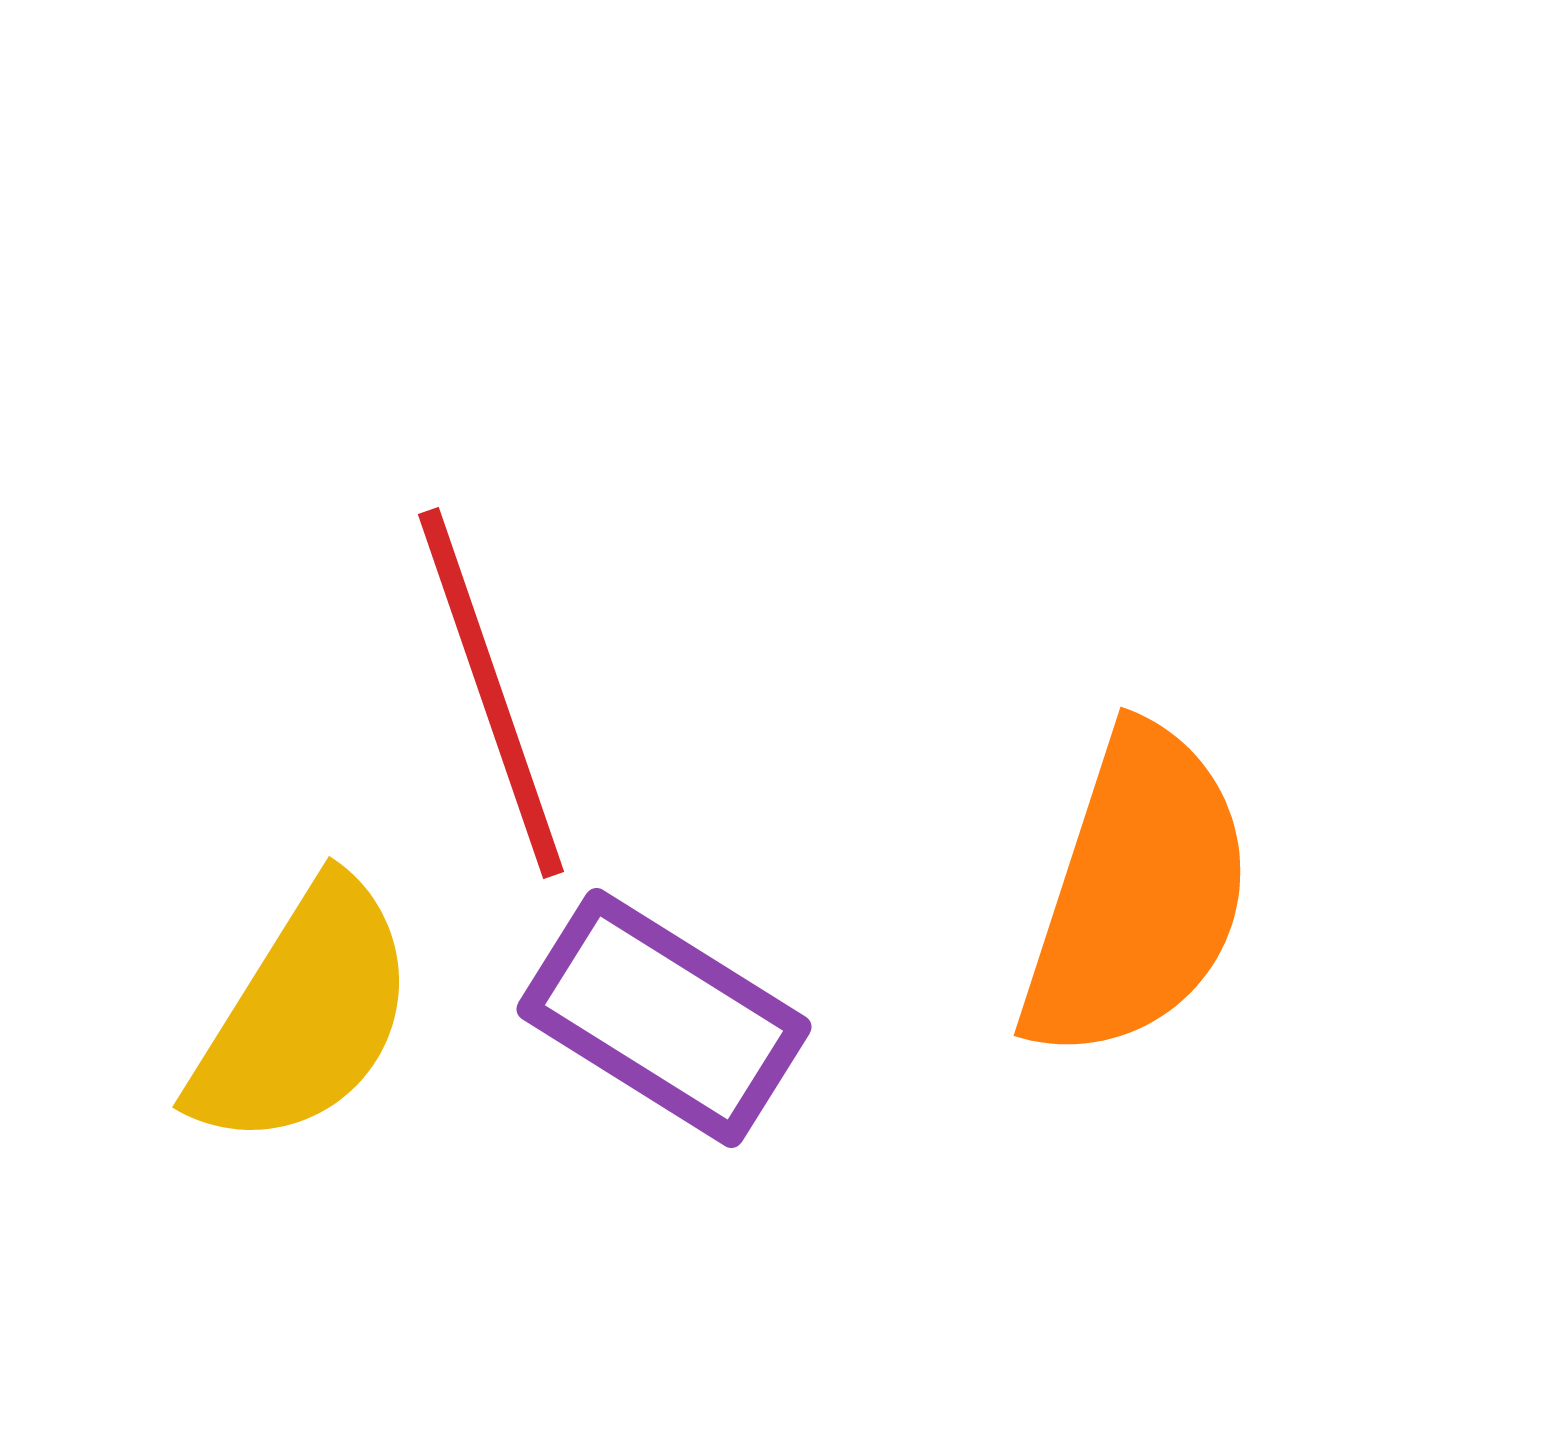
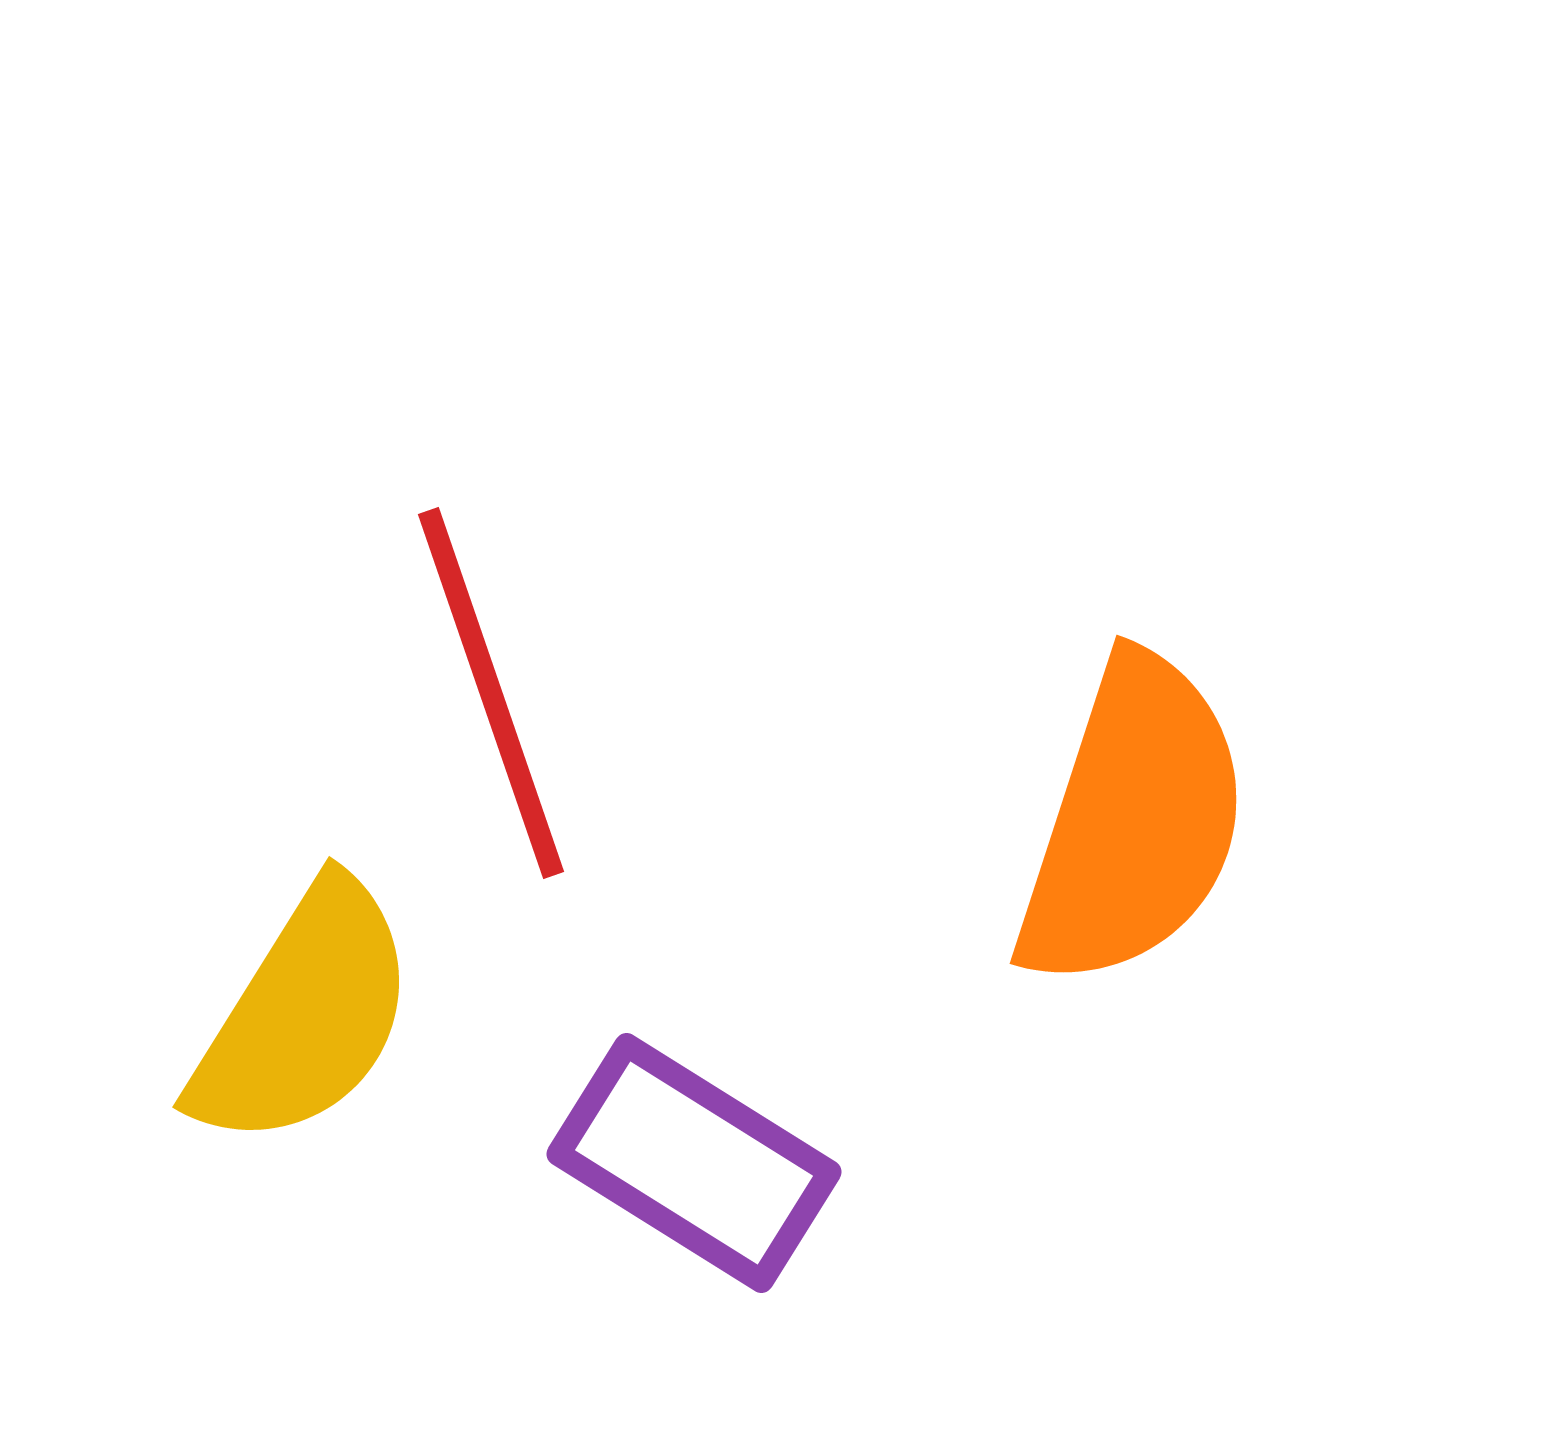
orange semicircle: moved 4 px left, 72 px up
purple rectangle: moved 30 px right, 145 px down
